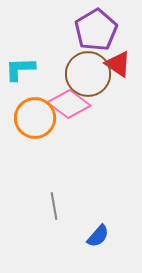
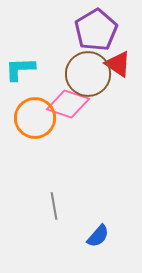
pink diamond: moved 1 px left; rotated 18 degrees counterclockwise
